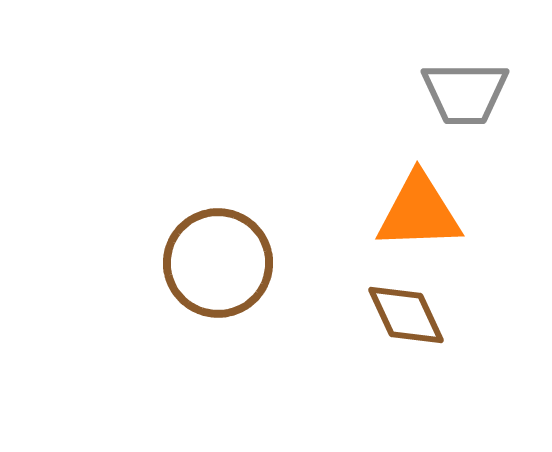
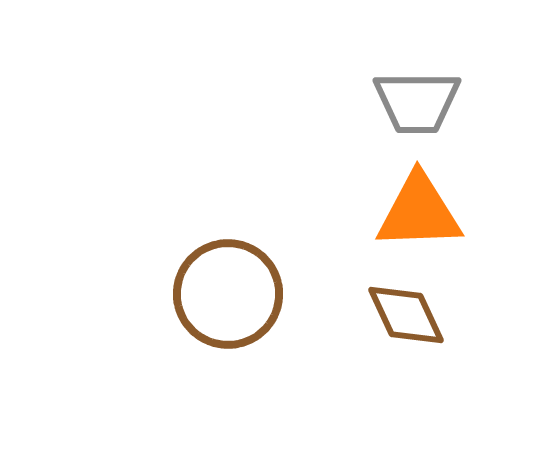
gray trapezoid: moved 48 px left, 9 px down
brown circle: moved 10 px right, 31 px down
